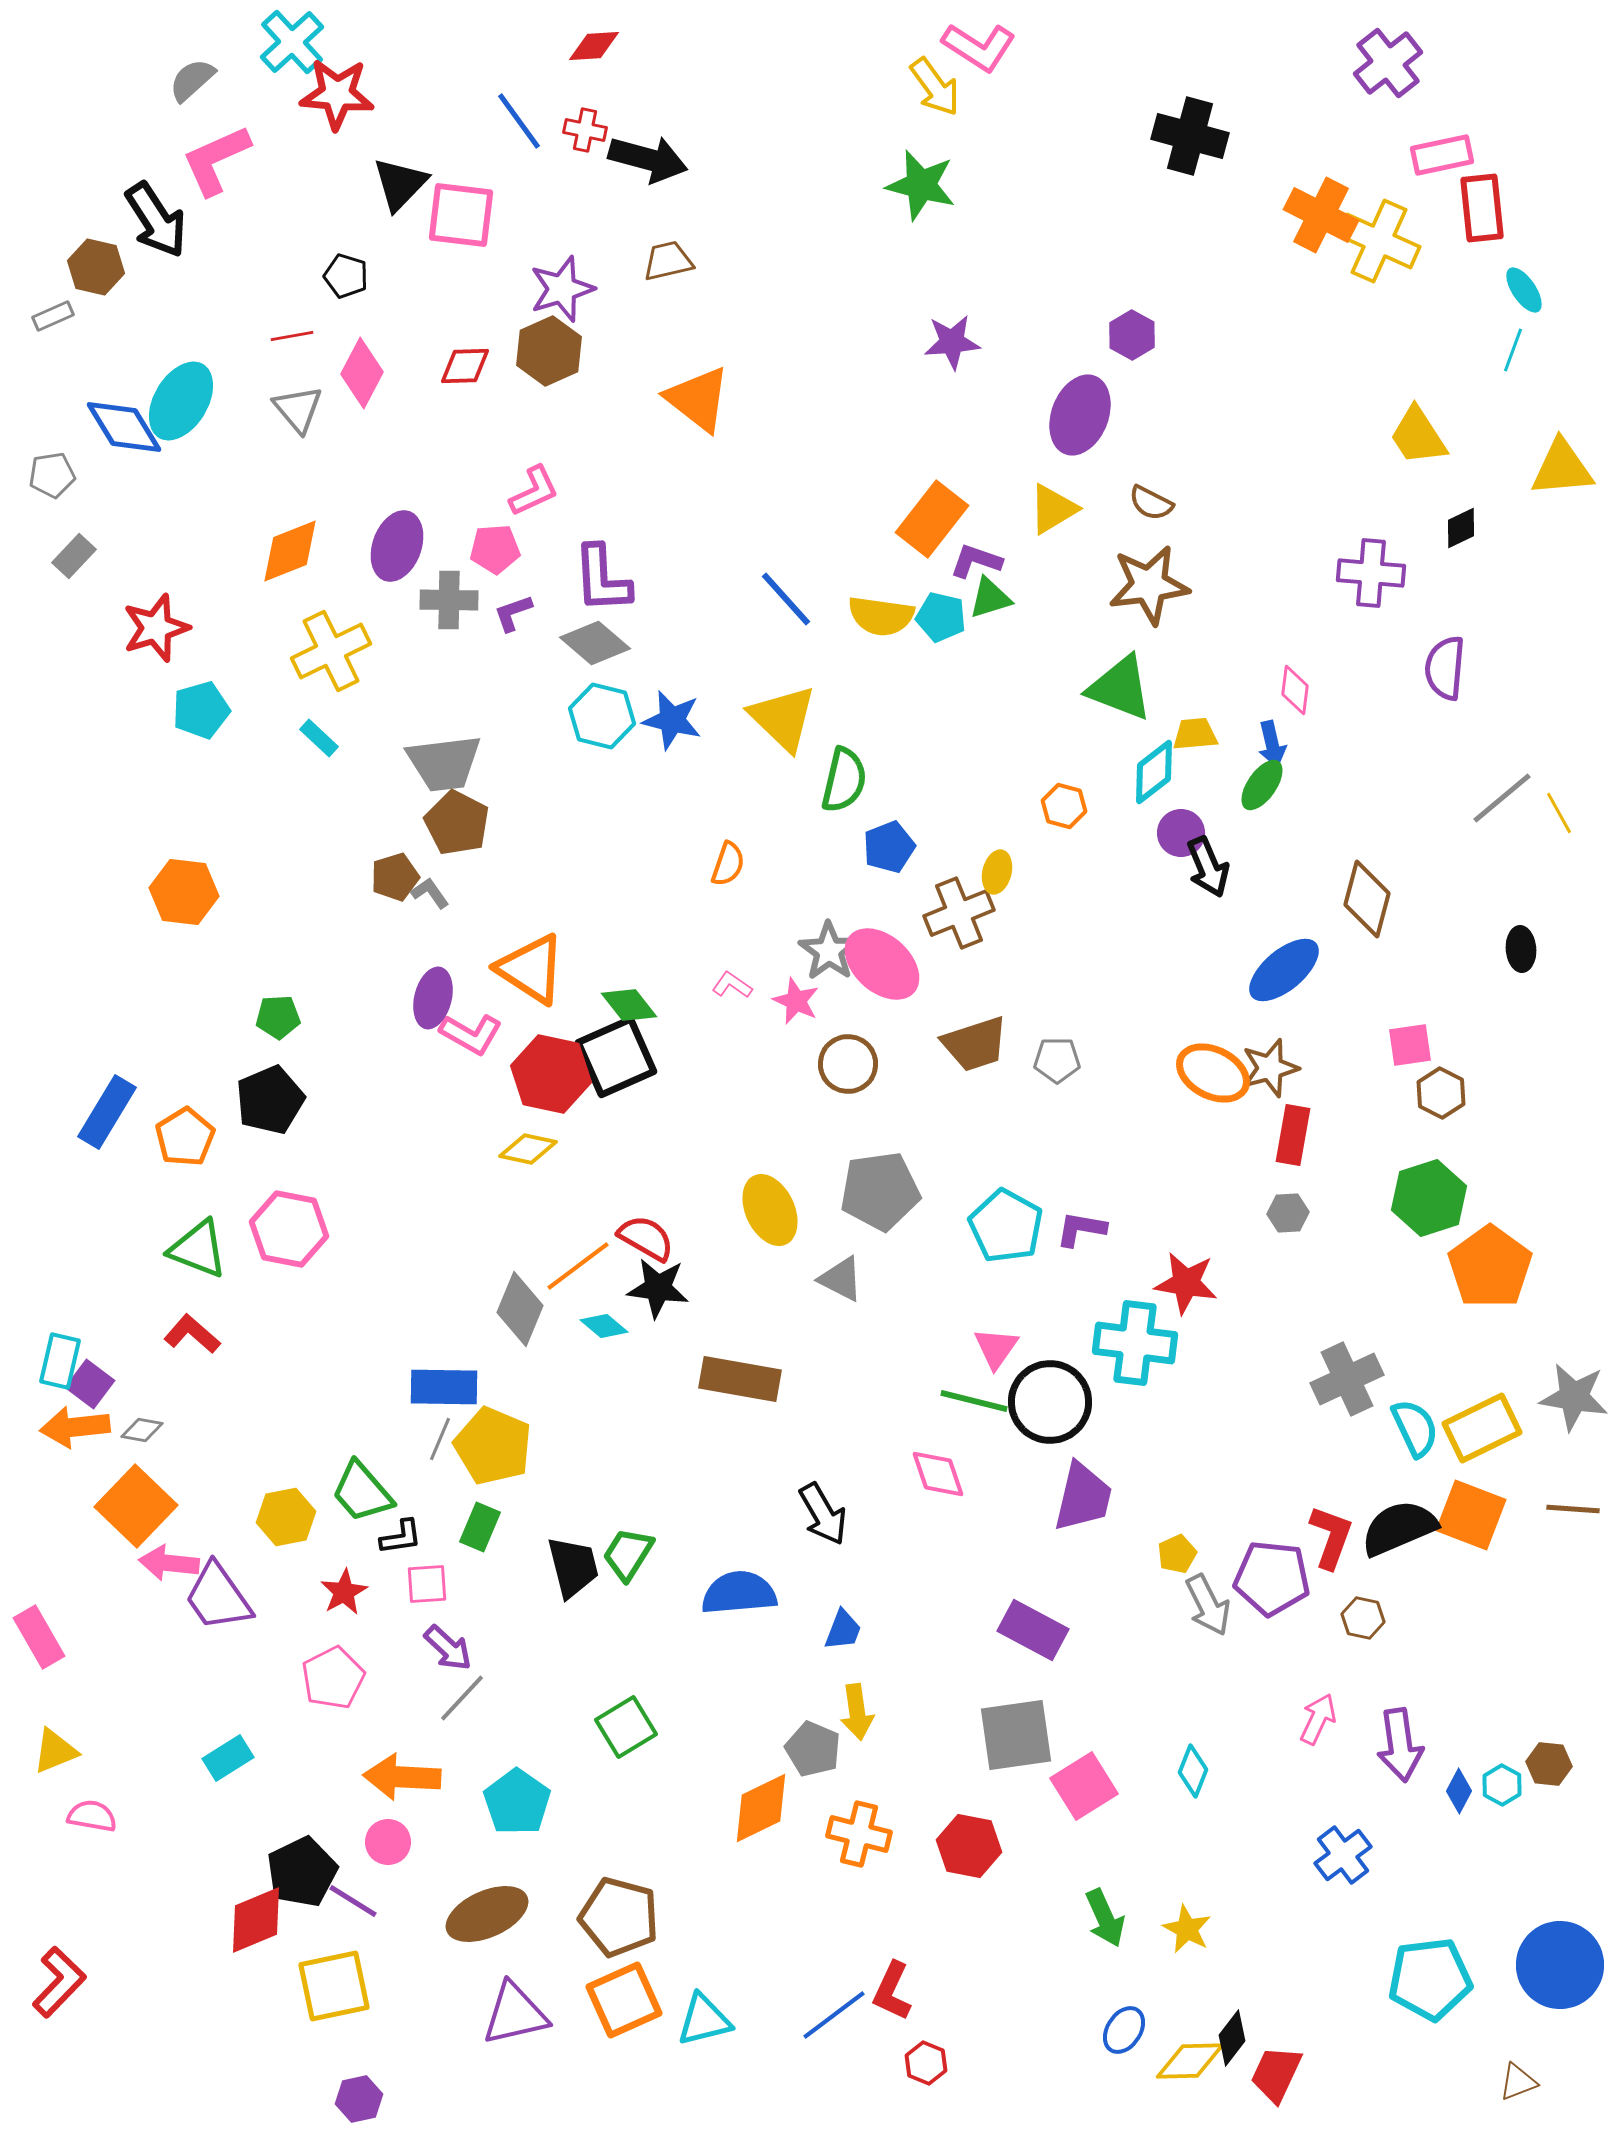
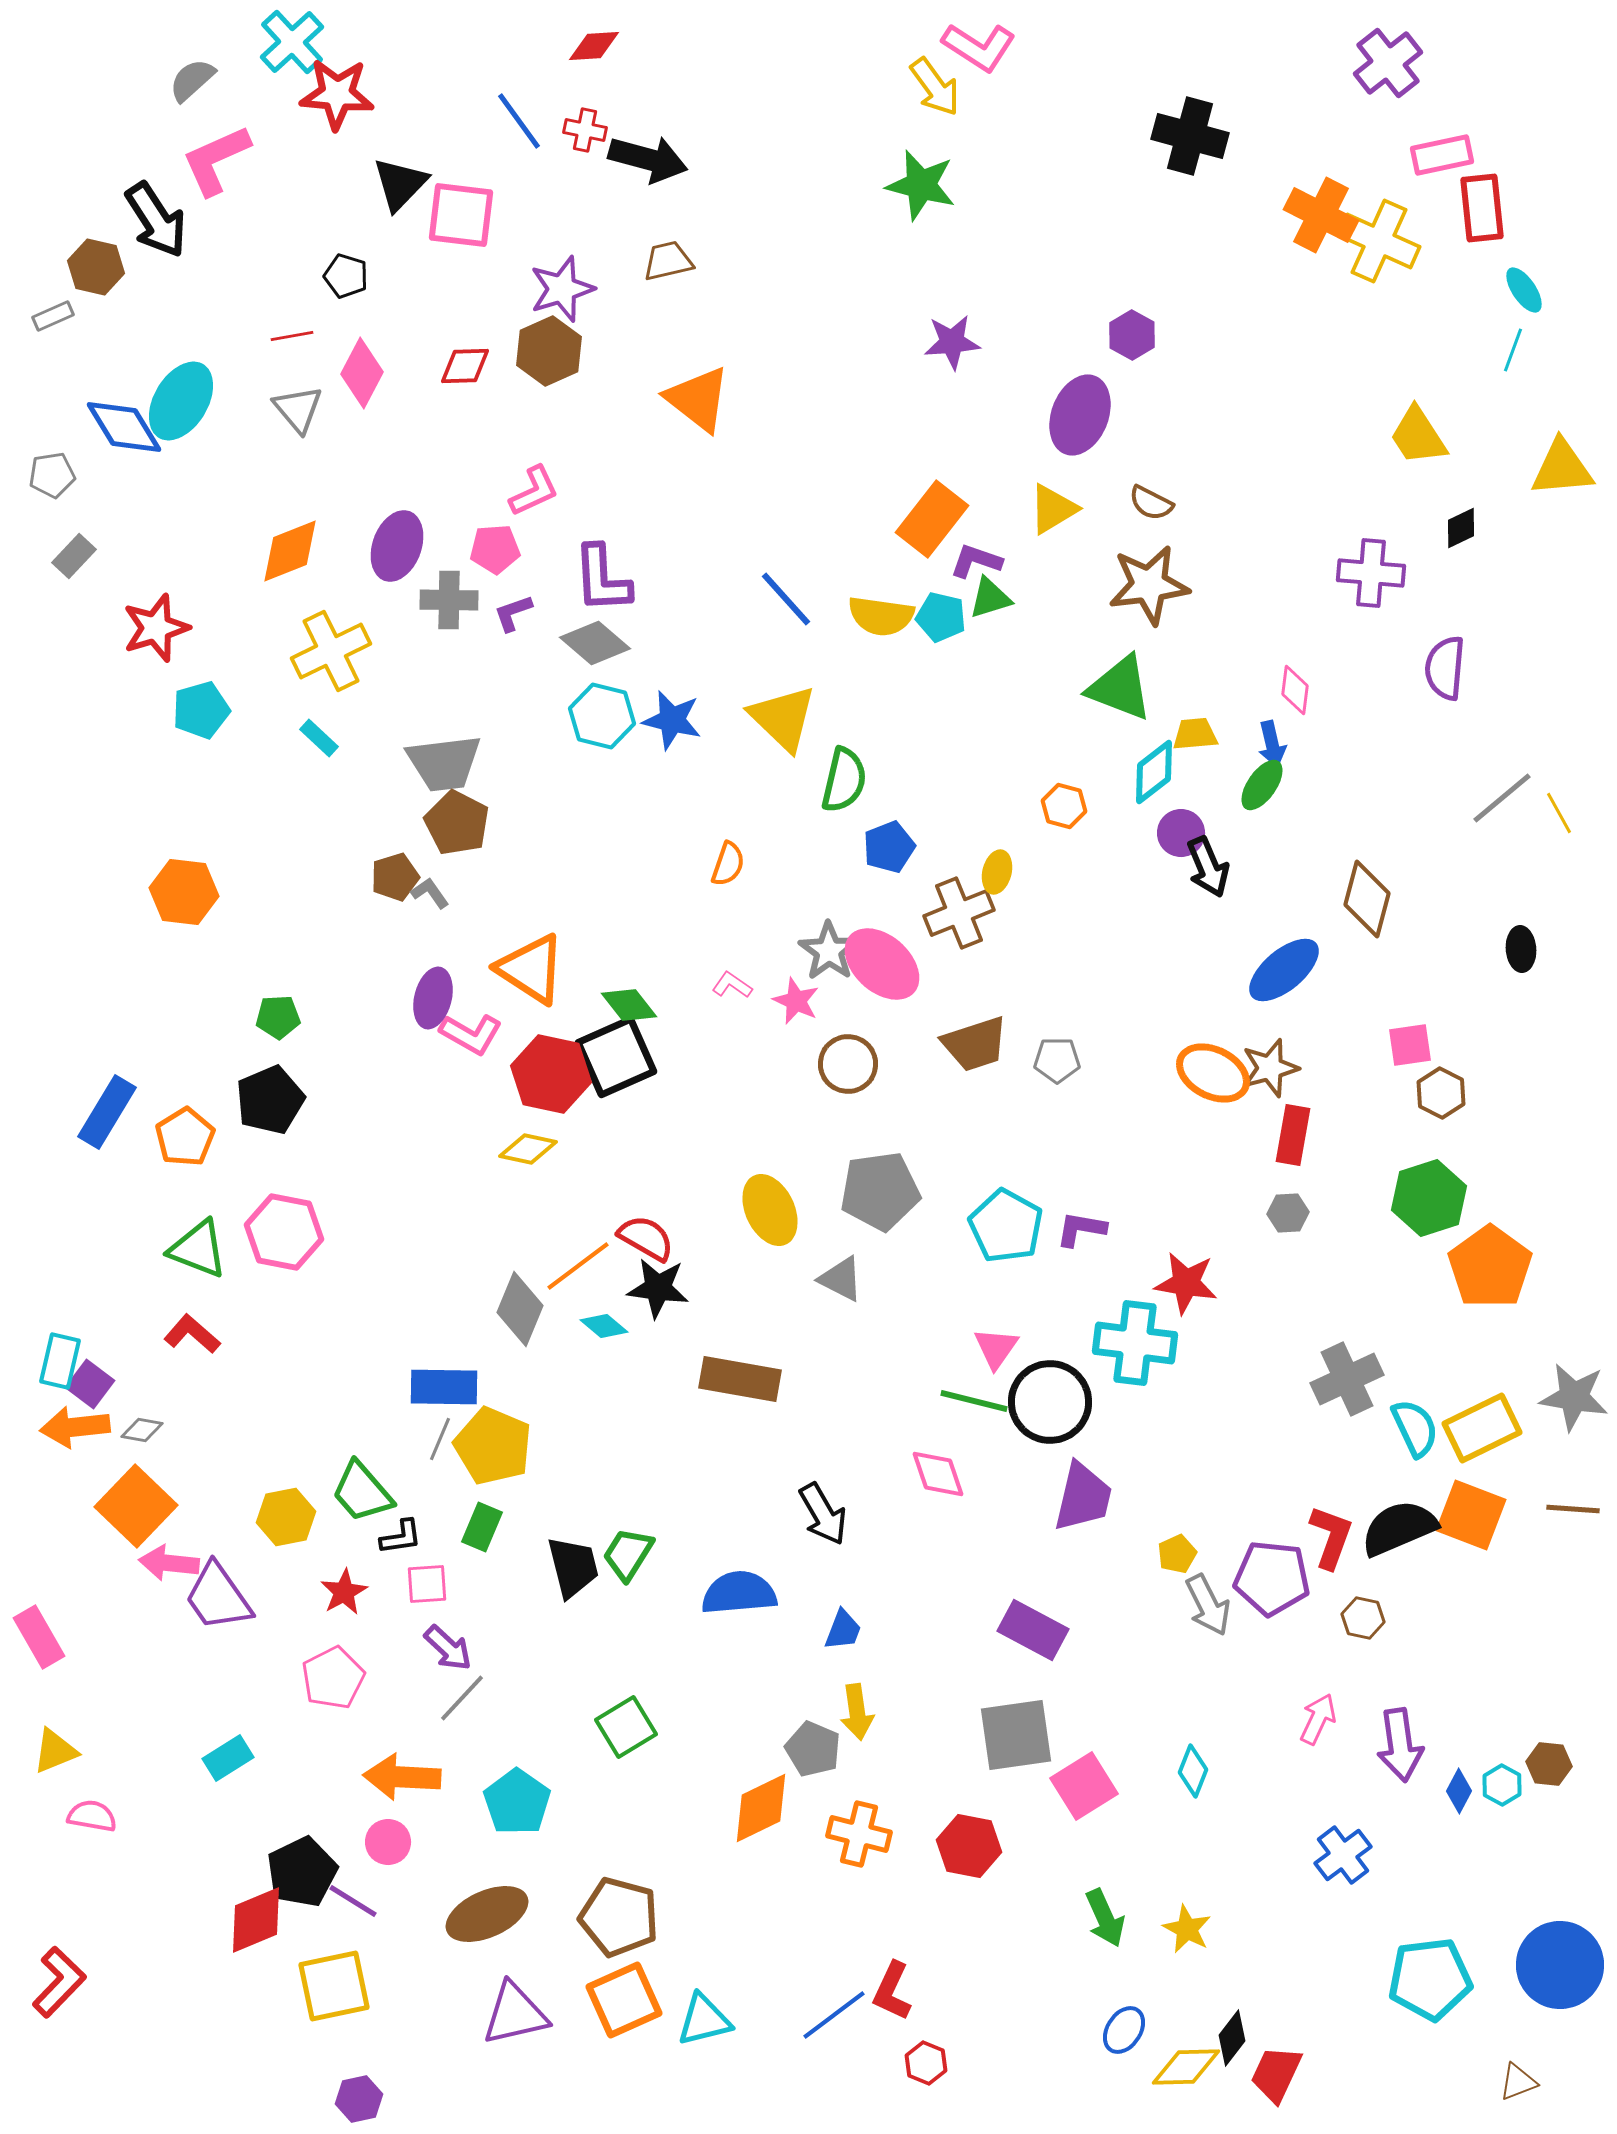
pink hexagon at (289, 1229): moved 5 px left, 3 px down
green rectangle at (480, 1527): moved 2 px right
yellow diamond at (1190, 2061): moved 4 px left, 6 px down
